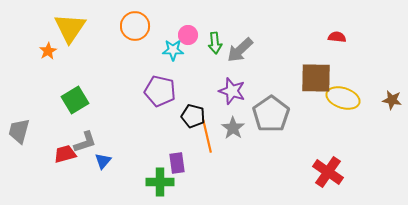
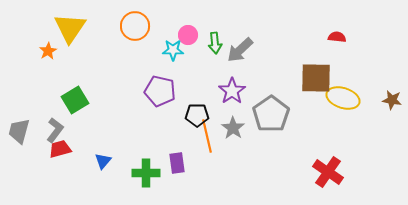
purple star: rotated 20 degrees clockwise
black pentagon: moved 4 px right, 1 px up; rotated 15 degrees counterclockwise
gray L-shape: moved 30 px left, 12 px up; rotated 35 degrees counterclockwise
red trapezoid: moved 5 px left, 5 px up
green cross: moved 14 px left, 9 px up
